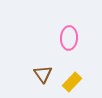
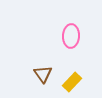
pink ellipse: moved 2 px right, 2 px up
